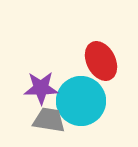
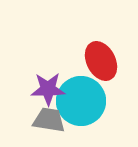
purple star: moved 7 px right, 1 px down
